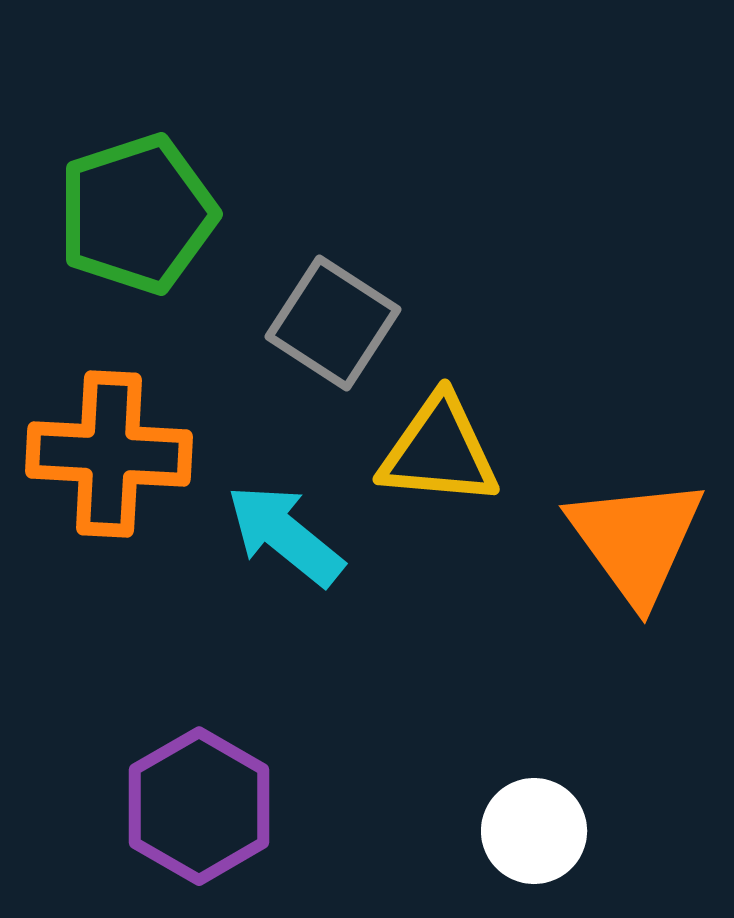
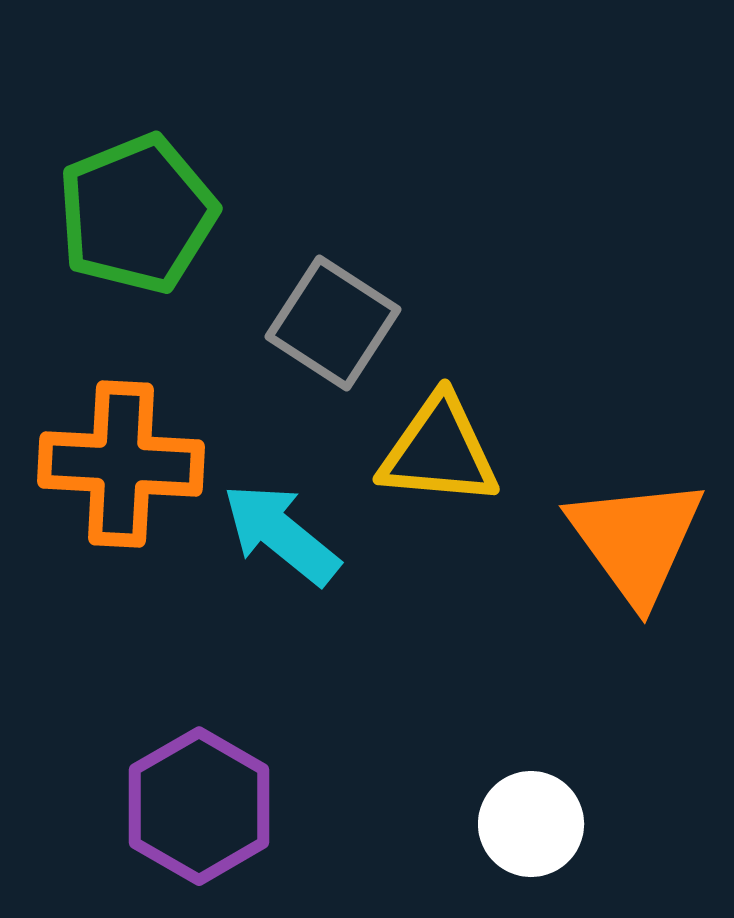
green pentagon: rotated 4 degrees counterclockwise
orange cross: moved 12 px right, 10 px down
cyan arrow: moved 4 px left, 1 px up
white circle: moved 3 px left, 7 px up
